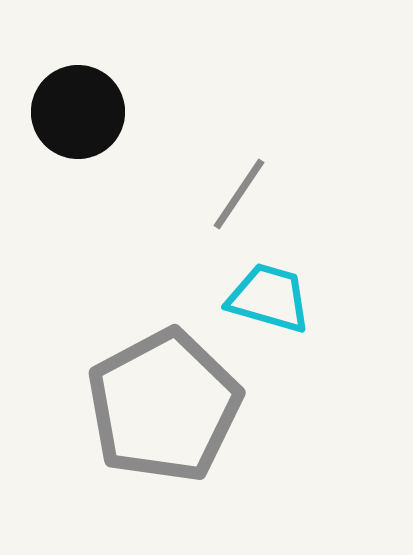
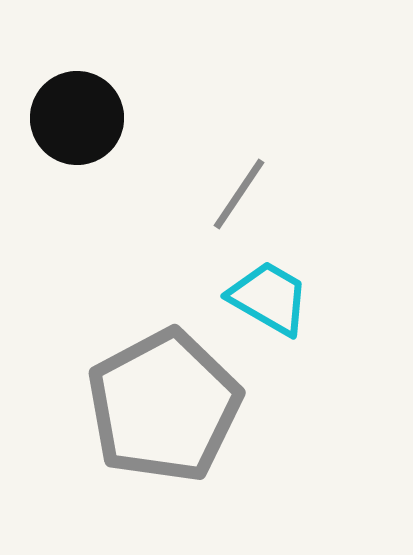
black circle: moved 1 px left, 6 px down
cyan trapezoid: rotated 14 degrees clockwise
